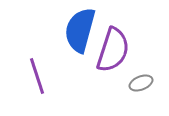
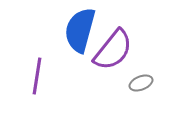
purple semicircle: rotated 21 degrees clockwise
purple line: rotated 27 degrees clockwise
